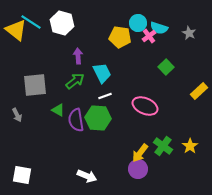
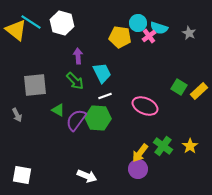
green square: moved 13 px right, 20 px down; rotated 14 degrees counterclockwise
green arrow: rotated 84 degrees clockwise
purple semicircle: rotated 45 degrees clockwise
